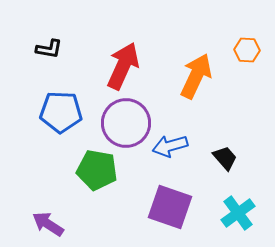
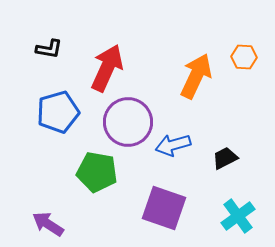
orange hexagon: moved 3 px left, 7 px down
red arrow: moved 16 px left, 2 px down
blue pentagon: moved 3 px left; rotated 18 degrees counterclockwise
purple circle: moved 2 px right, 1 px up
blue arrow: moved 3 px right, 1 px up
black trapezoid: rotated 76 degrees counterclockwise
green pentagon: moved 2 px down
purple square: moved 6 px left, 1 px down
cyan cross: moved 3 px down
